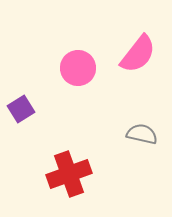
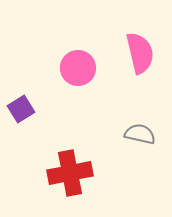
pink semicircle: moved 2 px right, 1 px up; rotated 51 degrees counterclockwise
gray semicircle: moved 2 px left
red cross: moved 1 px right, 1 px up; rotated 9 degrees clockwise
